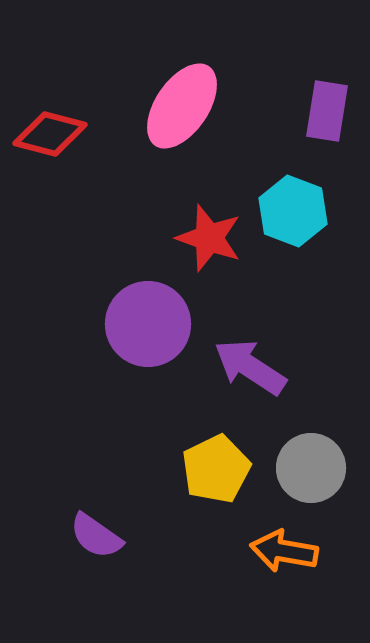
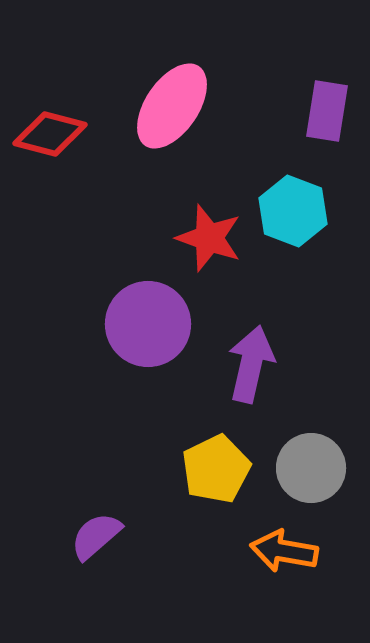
pink ellipse: moved 10 px left
purple arrow: moved 1 px right, 3 px up; rotated 70 degrees clockwise
purple semicircle: rotated 104 degrees clockwise
